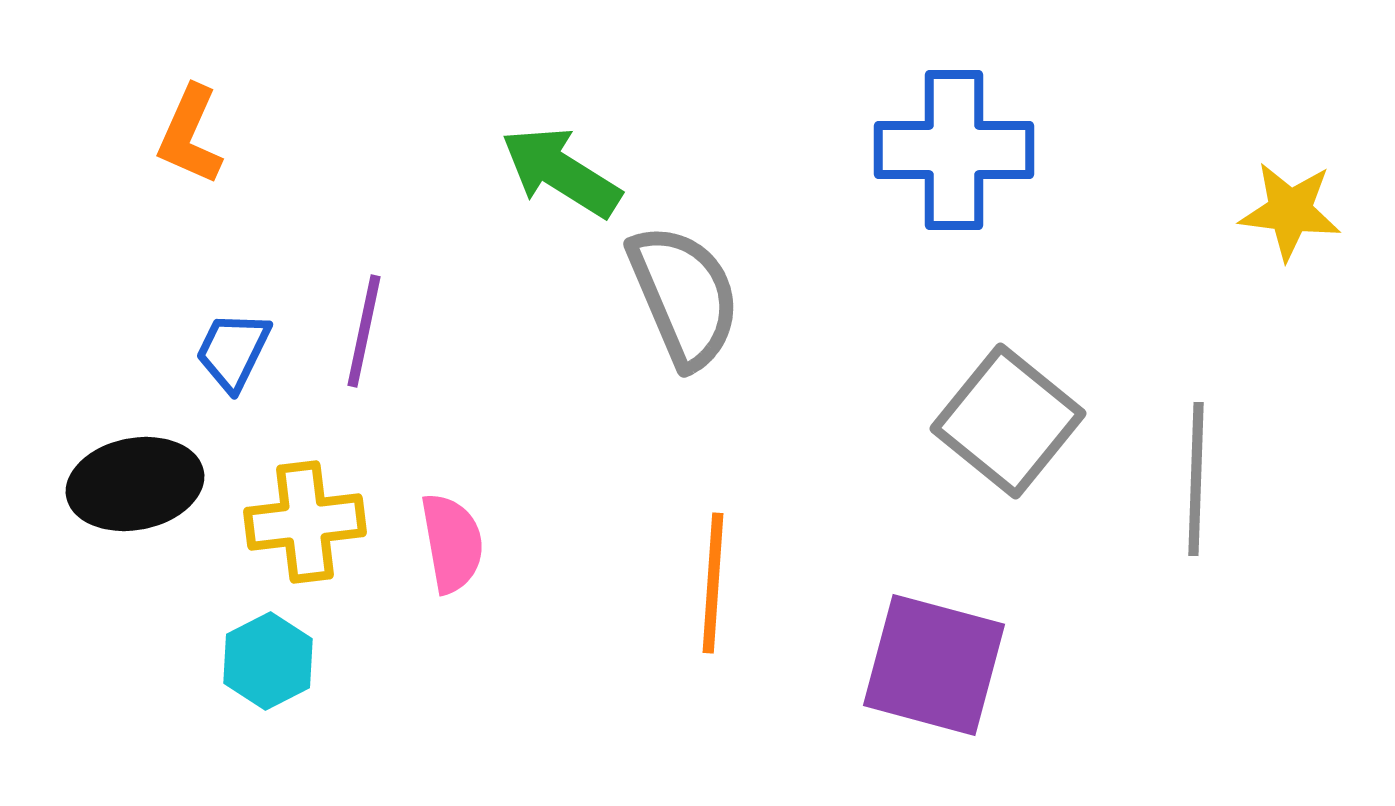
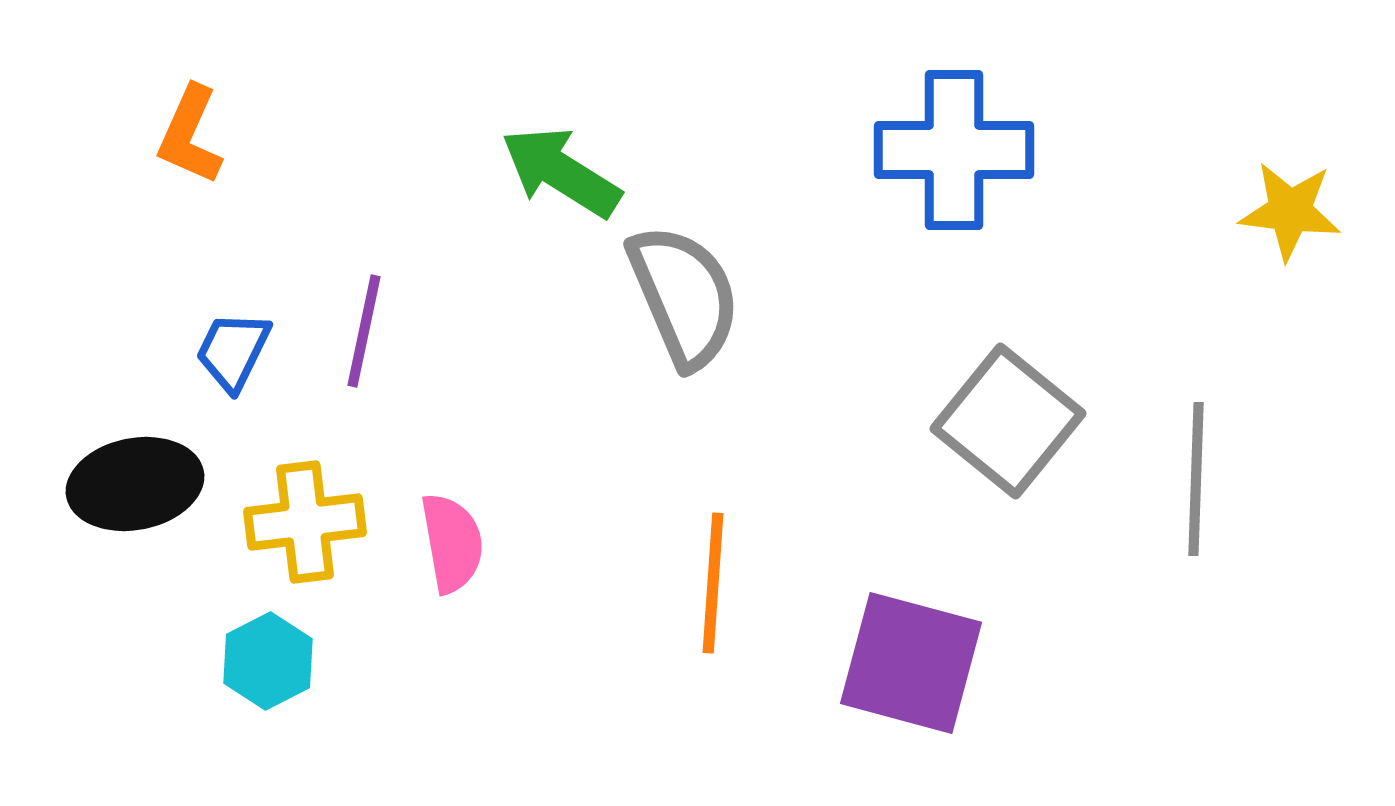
purple square: moved 23 px left, 2 px up
